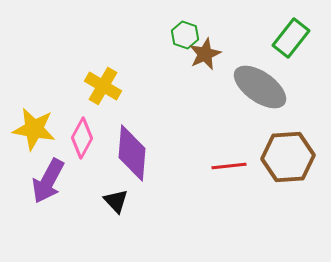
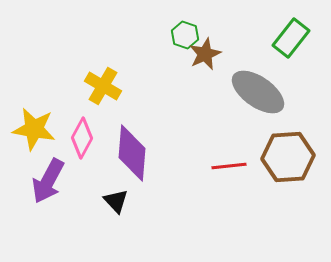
gray ellipse: moved 2 px left, 5 px down
